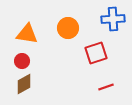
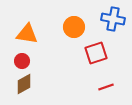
blue cross: rotated 15 degrees clockwise
orange circle: moved 6 px right, 1 px up
